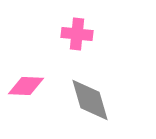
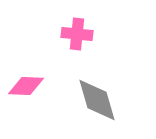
gray diamond: moved 7 px right
